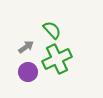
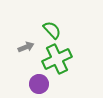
gray arrow: rotated 14 degrees clockwise
purple circle: moved 11 px right, 12 px down
